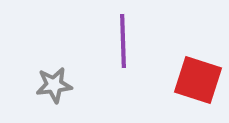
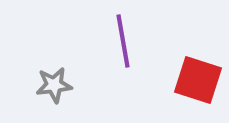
purple line: rotated 8 degrees counterclockwise
